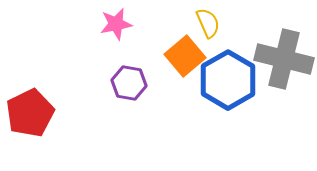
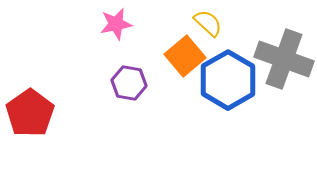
yellow semicircle: rotated 24 degrees counterclockwise
gray cross: rotated 6 degrees clockwise
red pentagon: rotated 9 degrees counterclockwise
